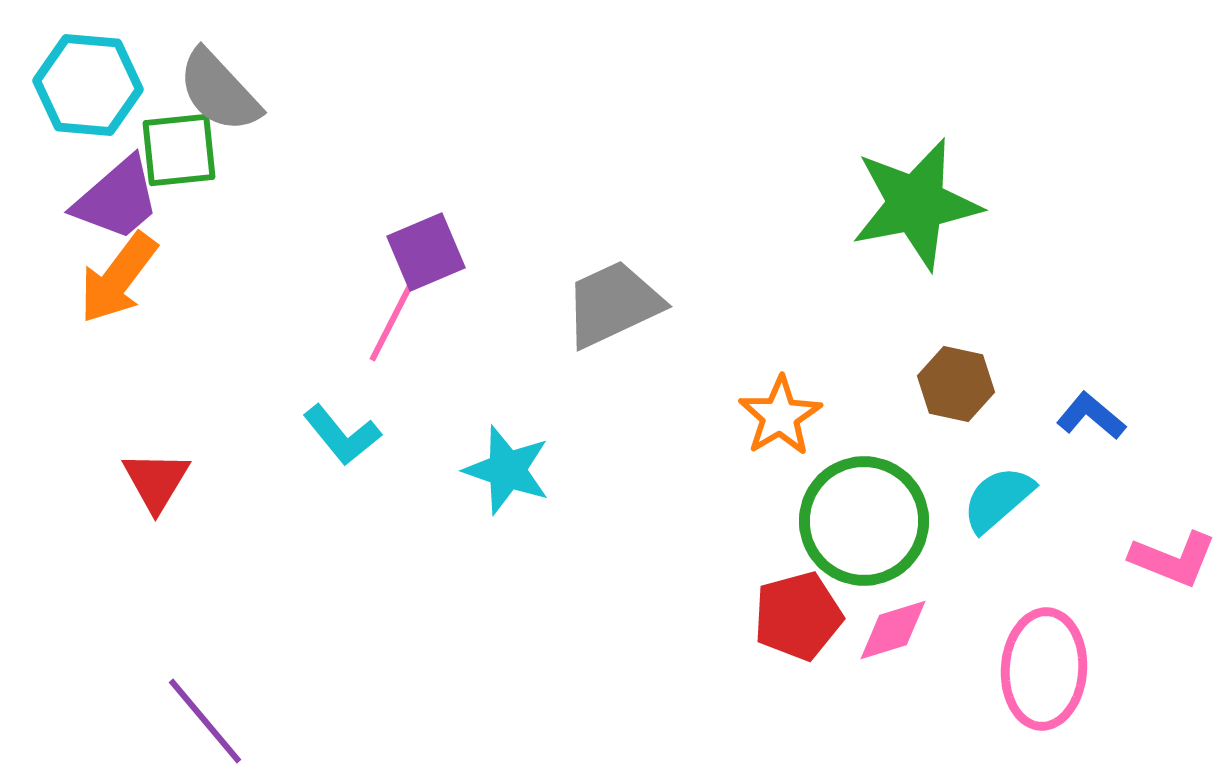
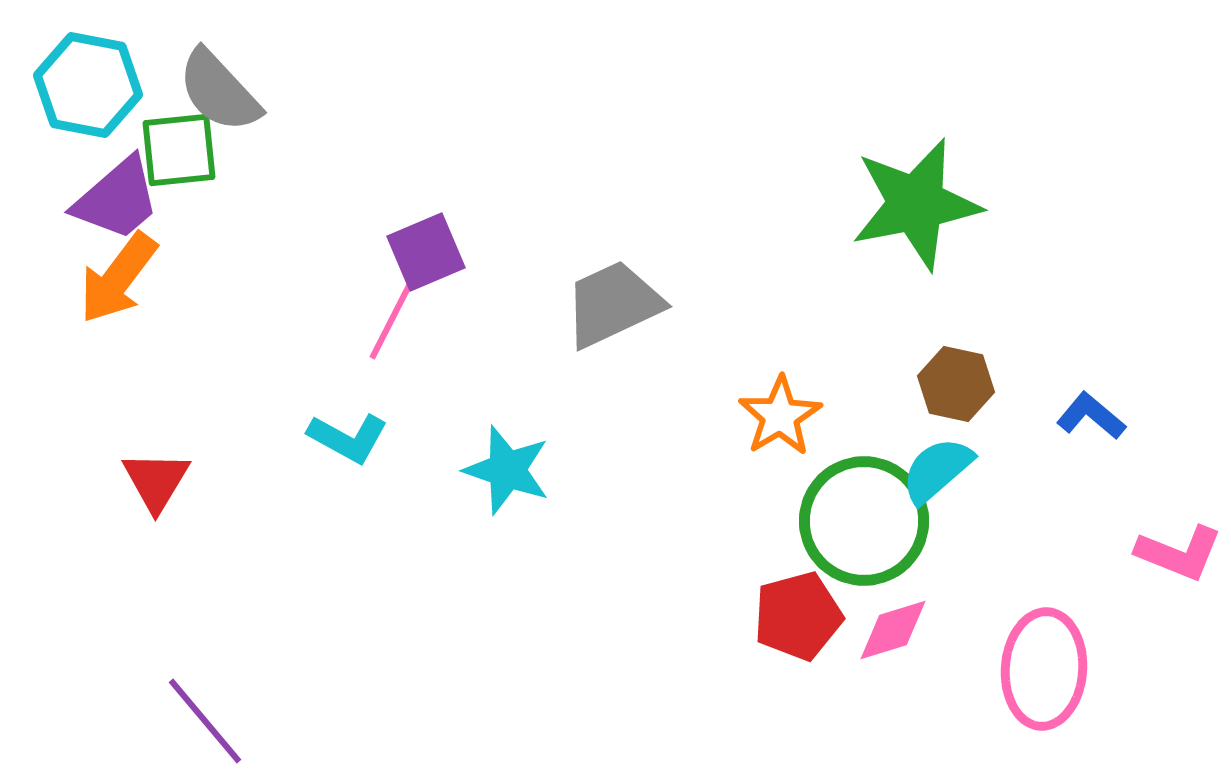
cyan hexagon: rotated 6 degrees clockwise
pink line: moved 2 px up
cyan L-shape: moved 6 px right, 3 px down; rotated 22 degrees counterclockwise
cyan semicircle: moved 61 px left, 29 px up
pink L-shape: moved 6 px right, 6 px up
